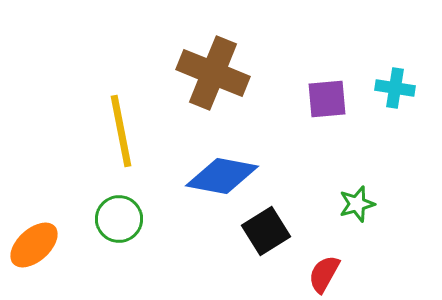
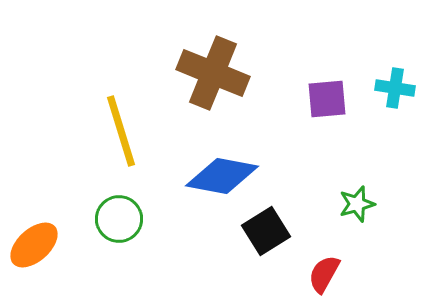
yellow line: rotated 6 degrees counterclockwise
